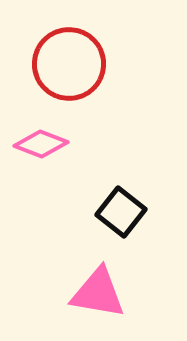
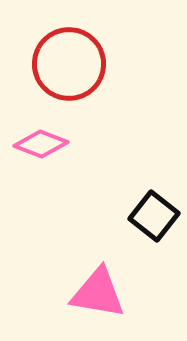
black square: moved 33 px right, 4 px down
